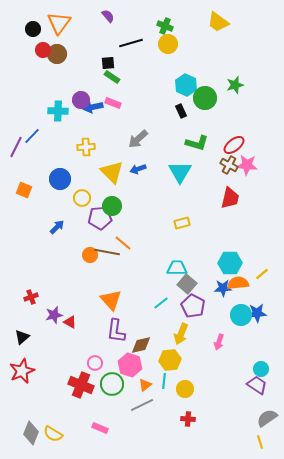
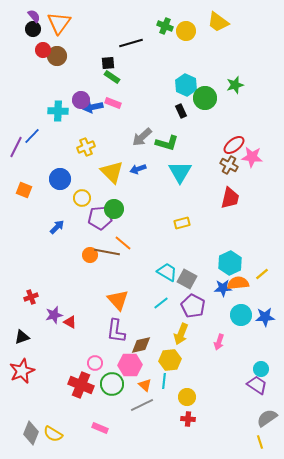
purple semicircle at (108, 16): moved 74 px left
yellow circle at (168, 44): moved 18 px right, 13 px up
brown circle at (57, 54): moved 2 px down
gray arrow at (138, 139): moved 4 px right, 2 px up
green L-shape at (197, 143): moved 30 px left
yellow cross at (86, 147): rotated 18 degrees counterclockwise
pink star at (247, 165): moved 5 px right, 8 px up
green circle at (112, 206): moved 2 px right, 3 px down
cyan hexagon at (230, 263): rotated 25 degrees counterclockwise
cyan trapezoid at (177, 268): moved 10 px left, 4 px down; rotated 30 degrees clockwise
gray square at (187, 284): moved 5 px up; rotated 12 degrees counterclockwise
orange triangle at (111, 300): moved 7 px right
blue star at (257, 313): moved 8 px right, 4 px down
black triangle at (22, 337): rotated 21 degrees clockwise
pink hexagon at (130, 365): rotated 20 degrees counterclockwise
orange triangle at (145, 385): rotated 40 degrees counterclockwise
yellow circle at (185, 389): moved 2 px right, 8 px down
